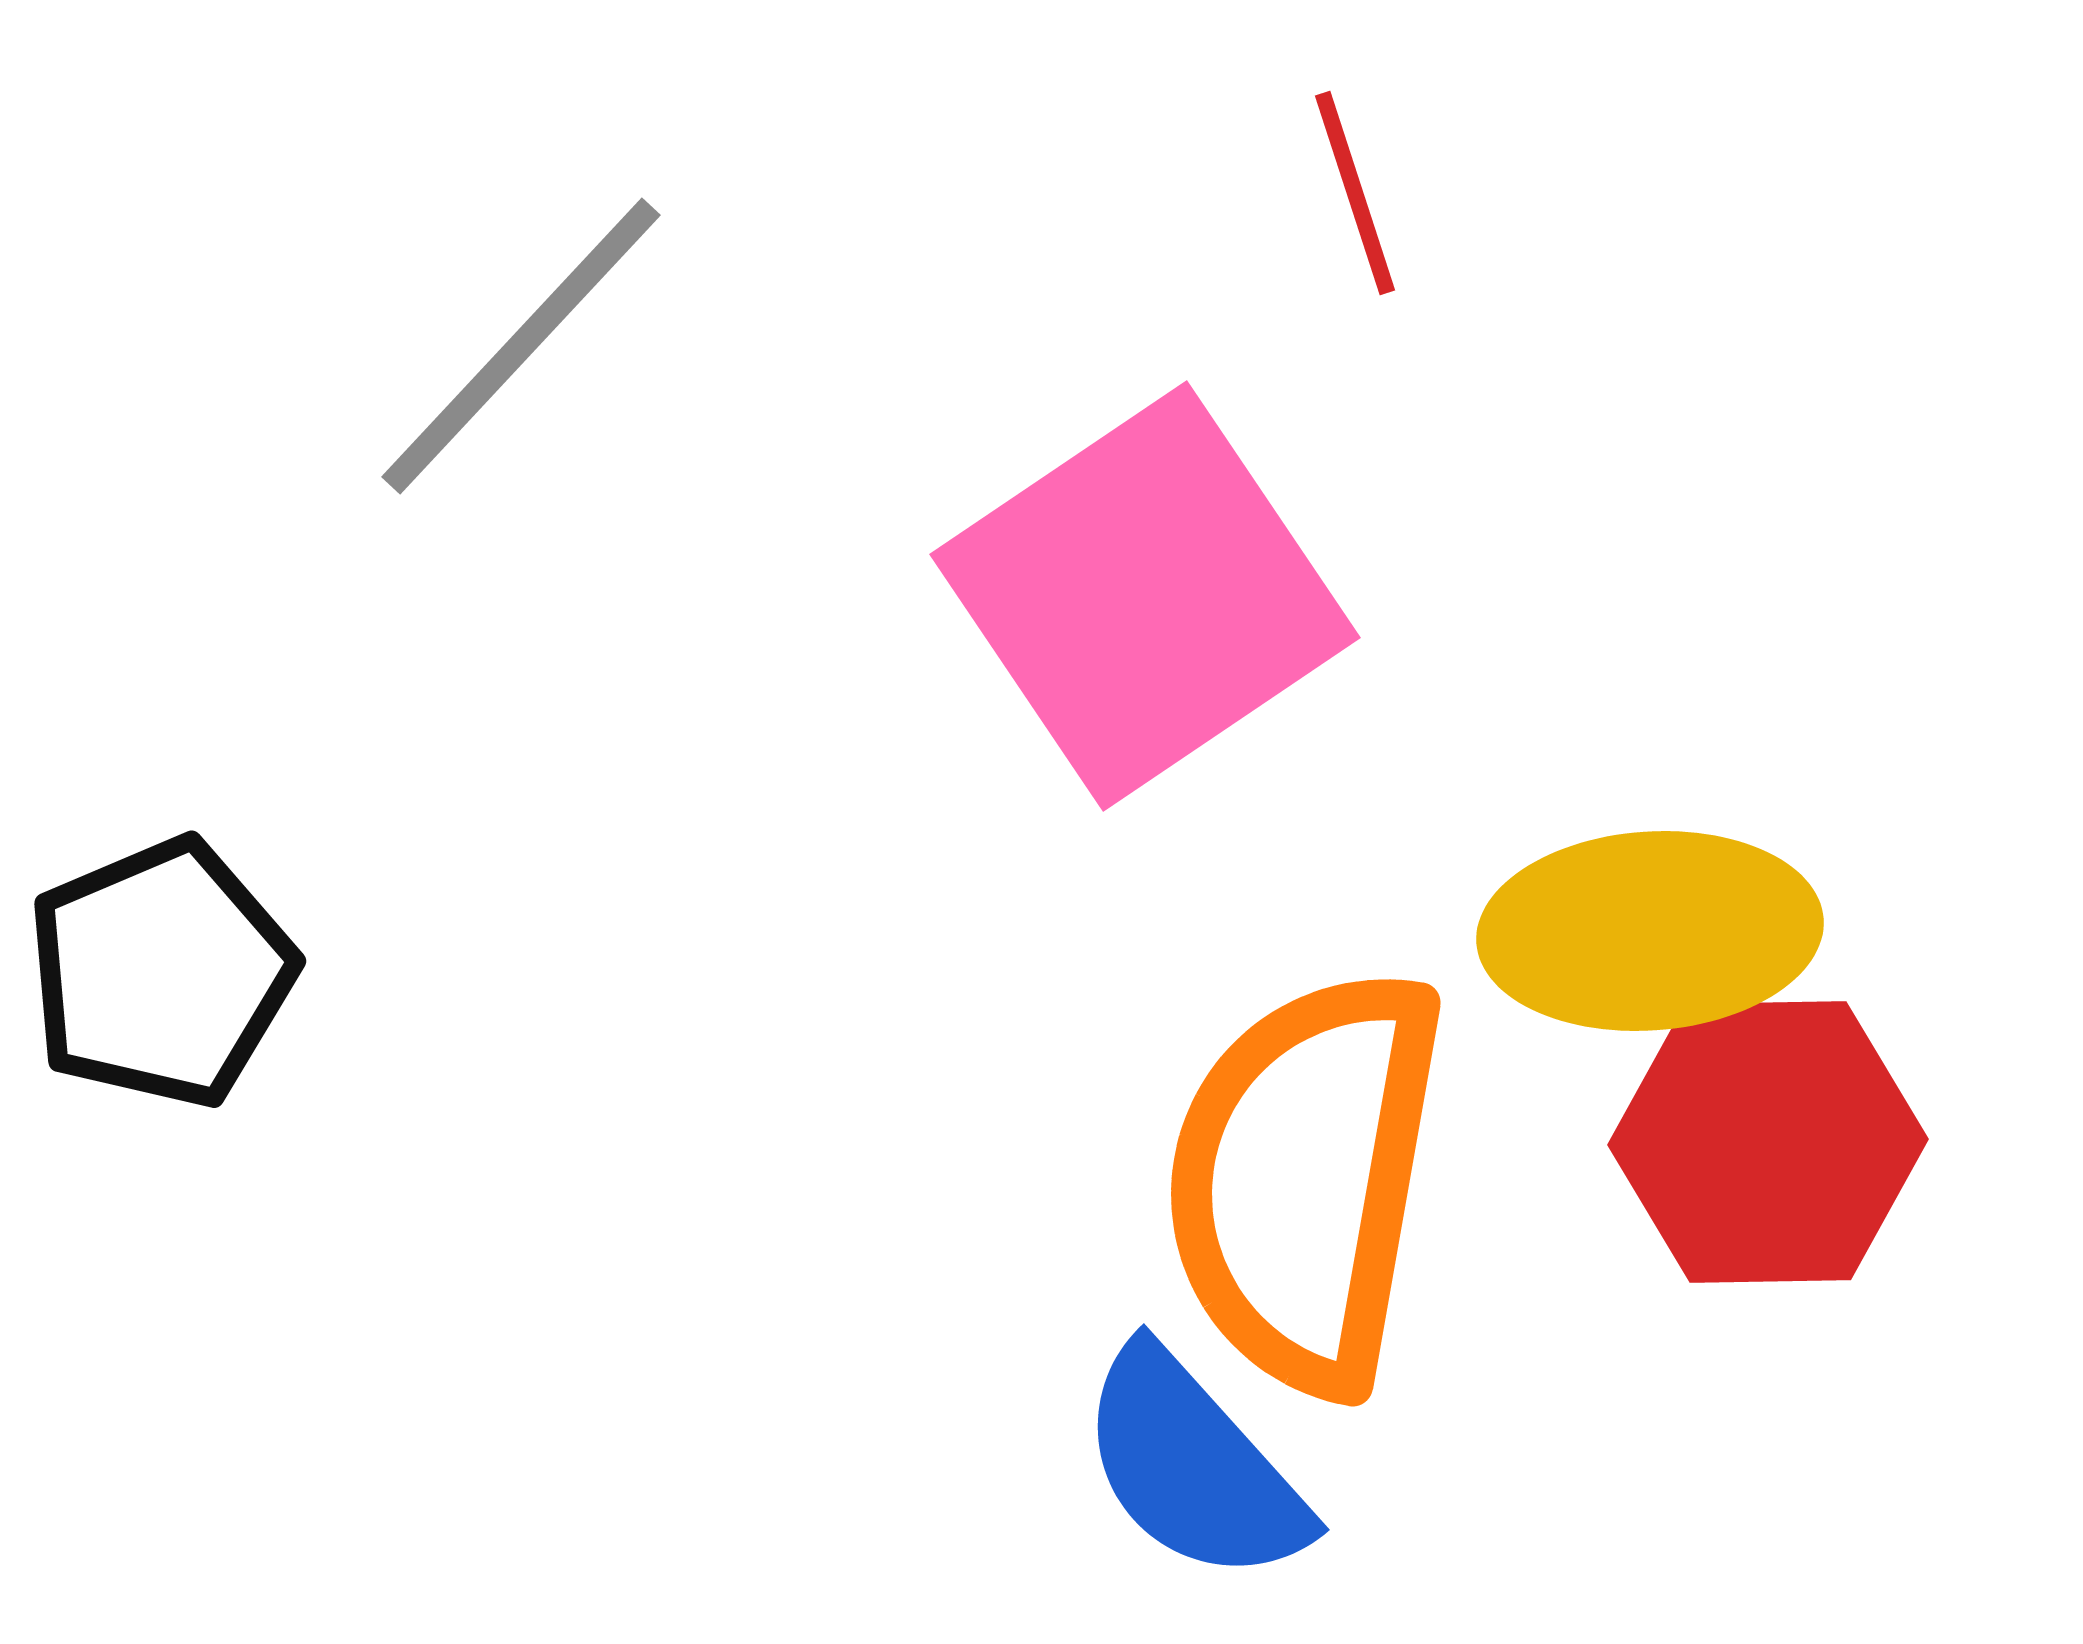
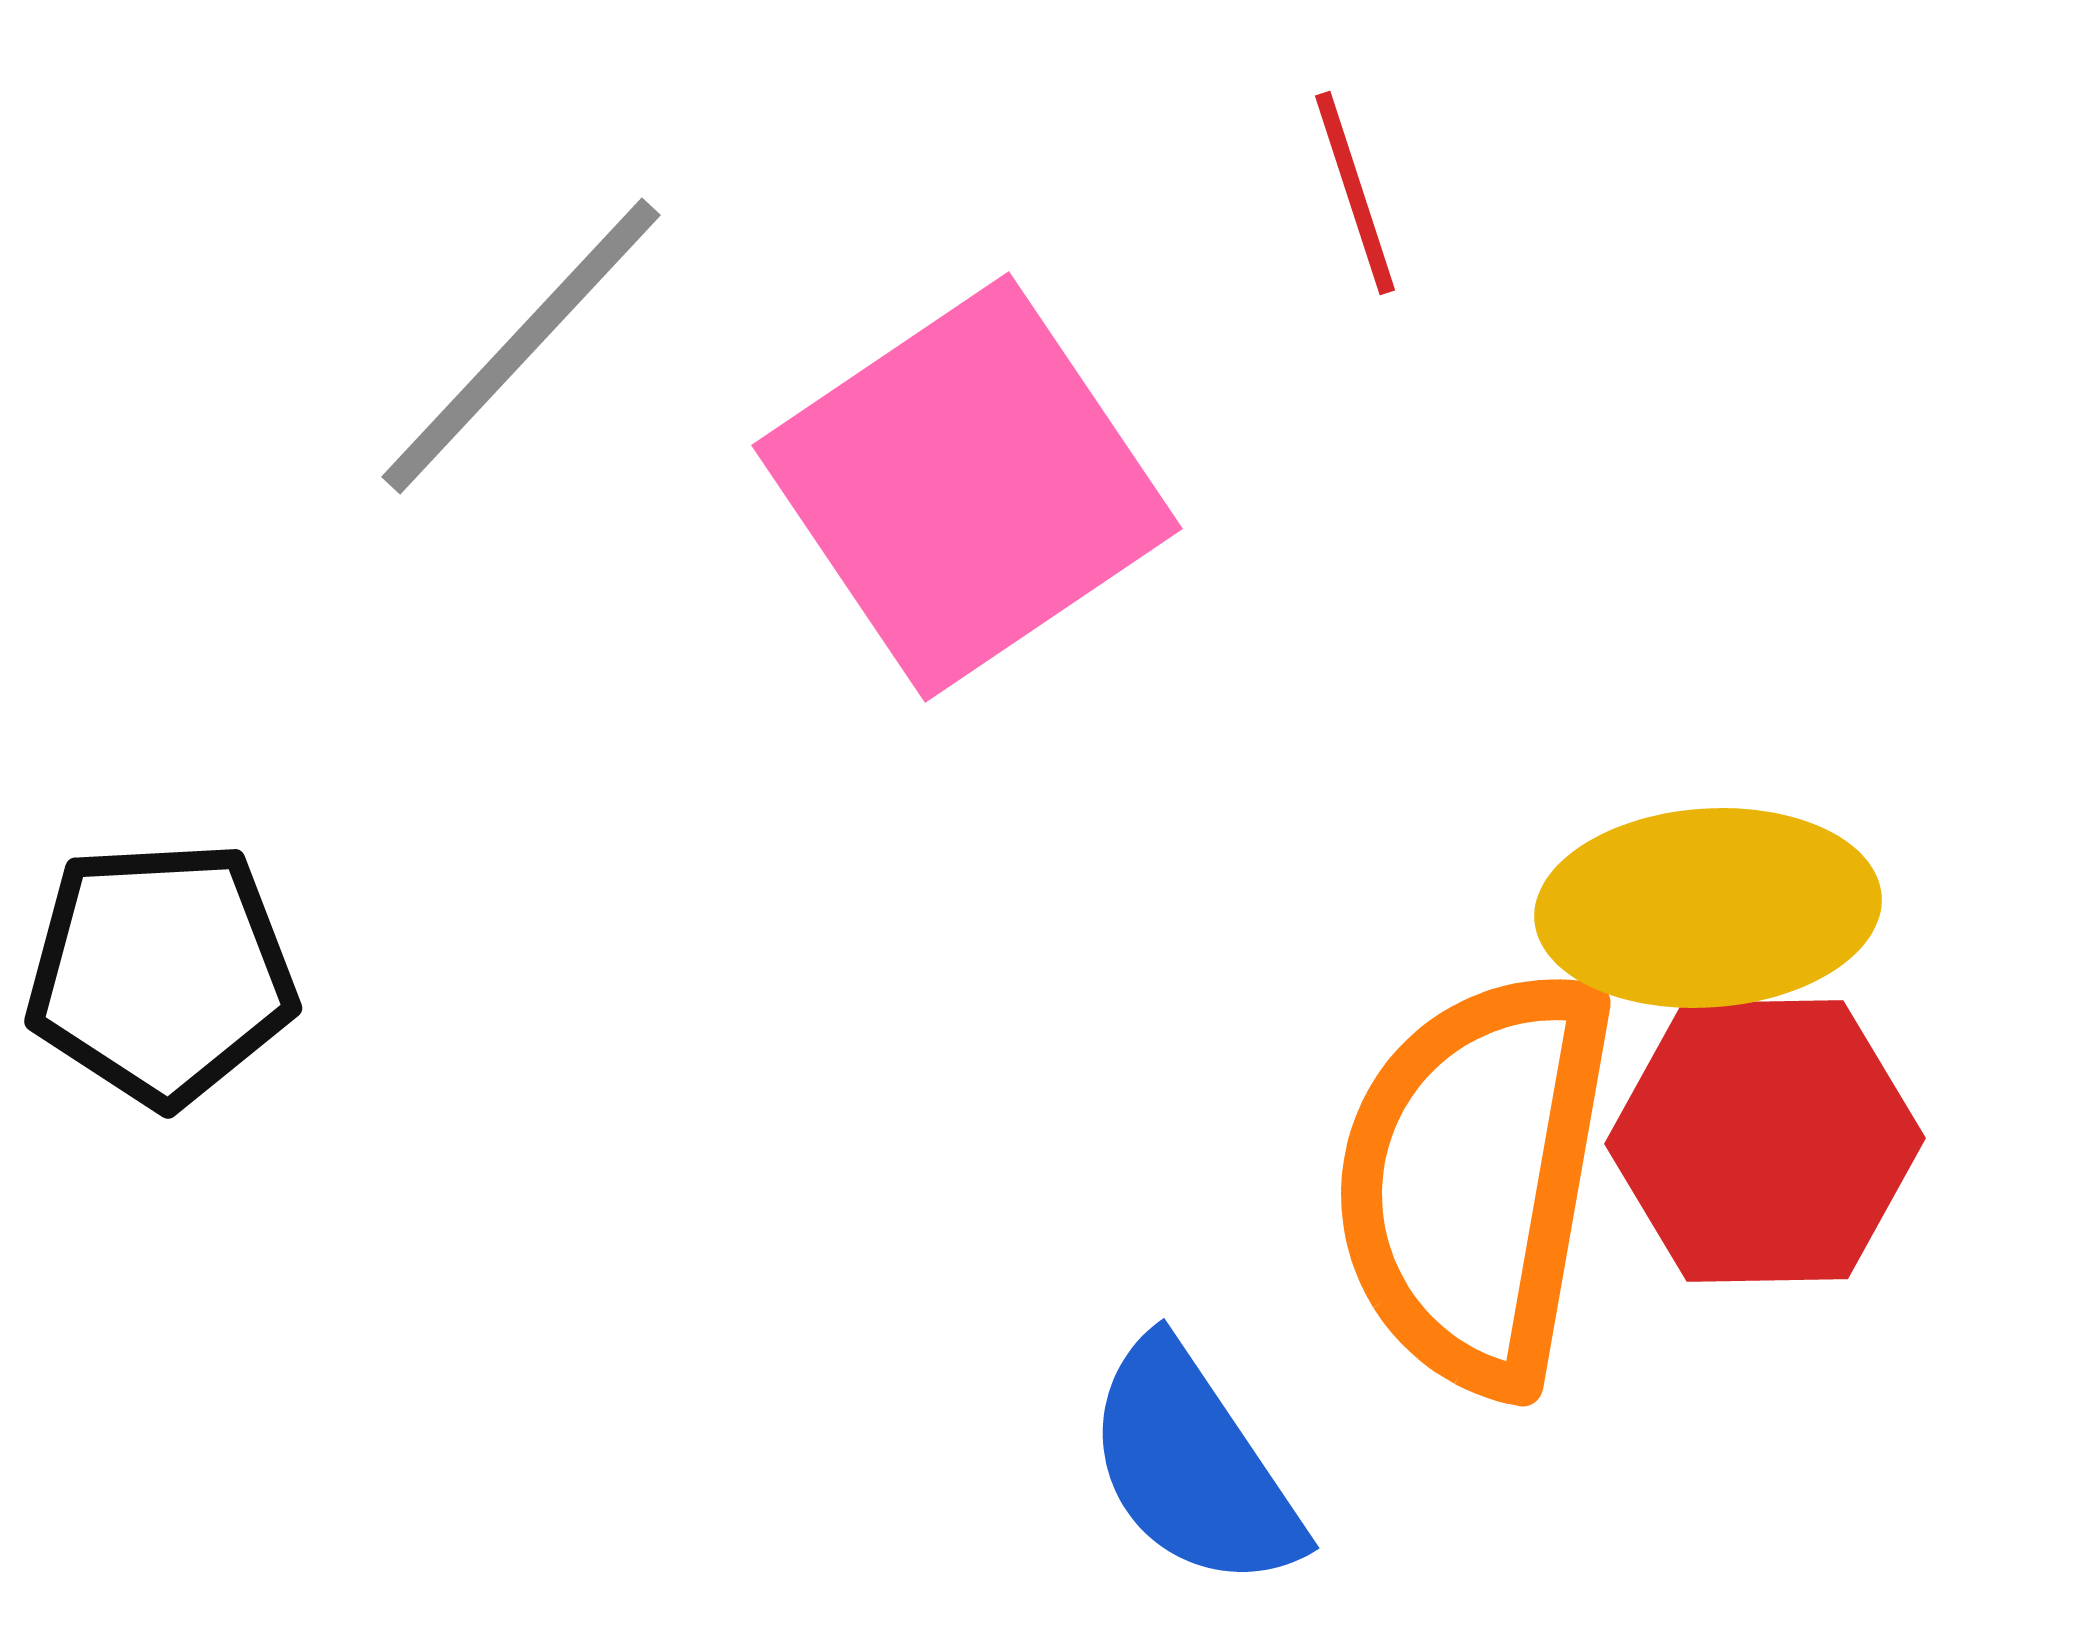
pink square: moved 178 px left, 109 px up
yellow ellipse: moved 58 px right, 23 px up
black pentagon: rotated 20 degrees clockwise
red hexagon: moved 3 px left, 1 px up
orange semicircle: moved 170 px right
blue semicircle: rotated 8 degrees clockwise
